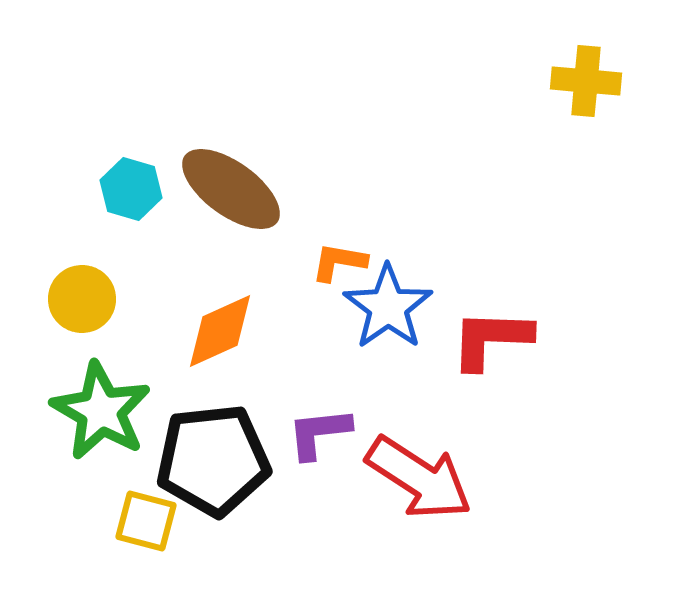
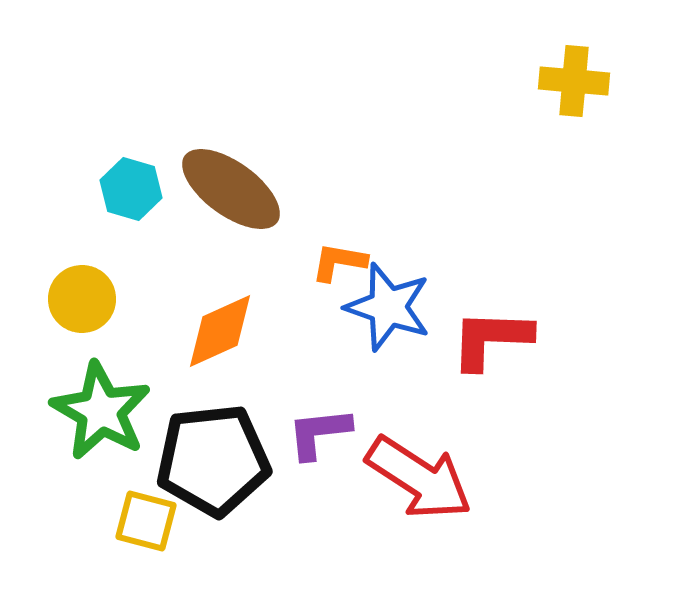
yellow cross: moved 12 px left
blue star: rotated 18 degrees counterclockwise
